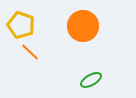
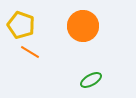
orange line: rotated 12 degrees counterclockwise
